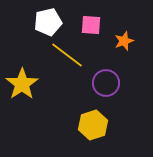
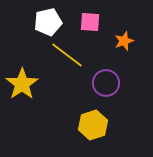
pink square: moved 1 px left, 3 px up
